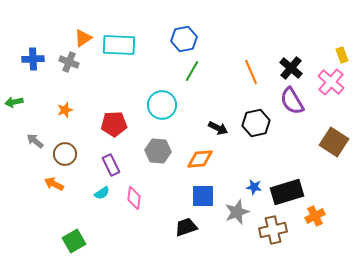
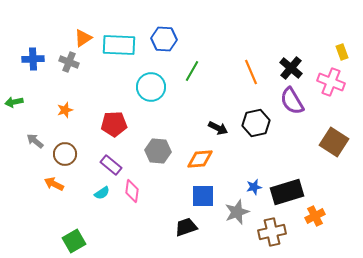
blue hexagon: moved 20 px left; rotated 15 degrees clockwise
yellow rectangle: moved 3 px up
pink cross: rotated 20 degrees counterclockwise
cyan circle: moved 11 px left, 18 px up
purple rectangle: rotated 25 degrees counterclockwise
blue star: rotated 21 degrees counterclockwise
pink diamond: moved 2 px left, 7 px up
brown cross: moved 1 px left, 2 px down
